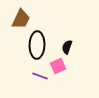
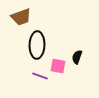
brown trapezoid: moved 2 px up; rotated 45 degrees clockwise
black semicircle: moved 10 px right, 10 px down
pink square: rotated 35 degrees clockwise
